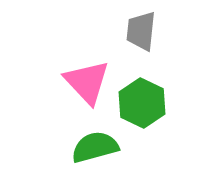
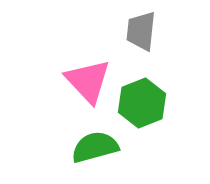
pink triangle: moved 1 px right, 1 px up
green hexagon: rotated 12 degrees clockwise
